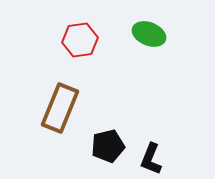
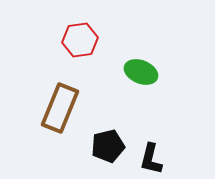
green ellipse: moved 8 px left, 38 px down
black L-shape: rotated 8 degrees counterclockwise
